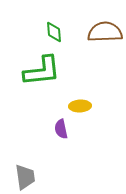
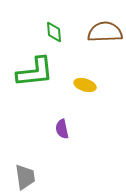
green L-shape: moved 7 px left, 1 px down
yellow ellipse: moved 5 px right, 21 px up; rotated 20 degrees clockwise
purple semicircle: moved 1 px right
